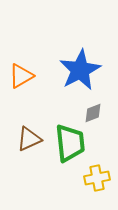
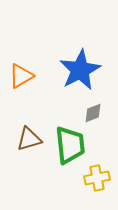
brown triangle: rotated 8 degrees clockwise
green trapezoid: moved 2 px down
